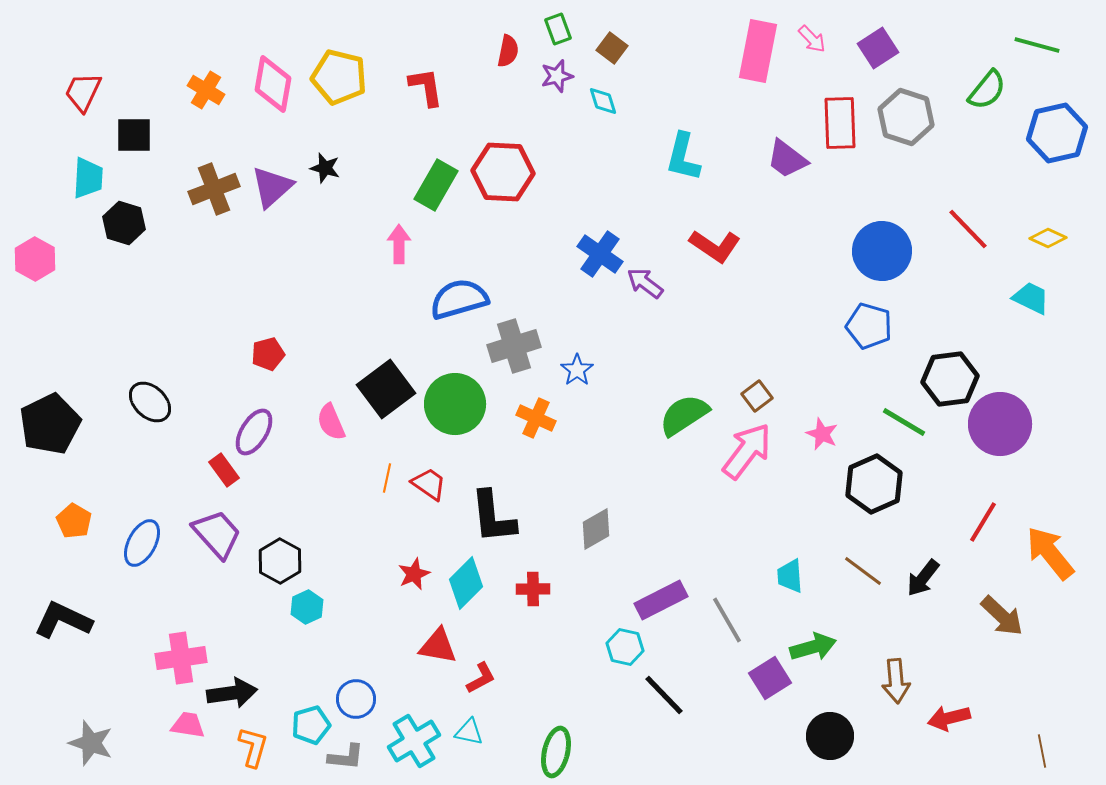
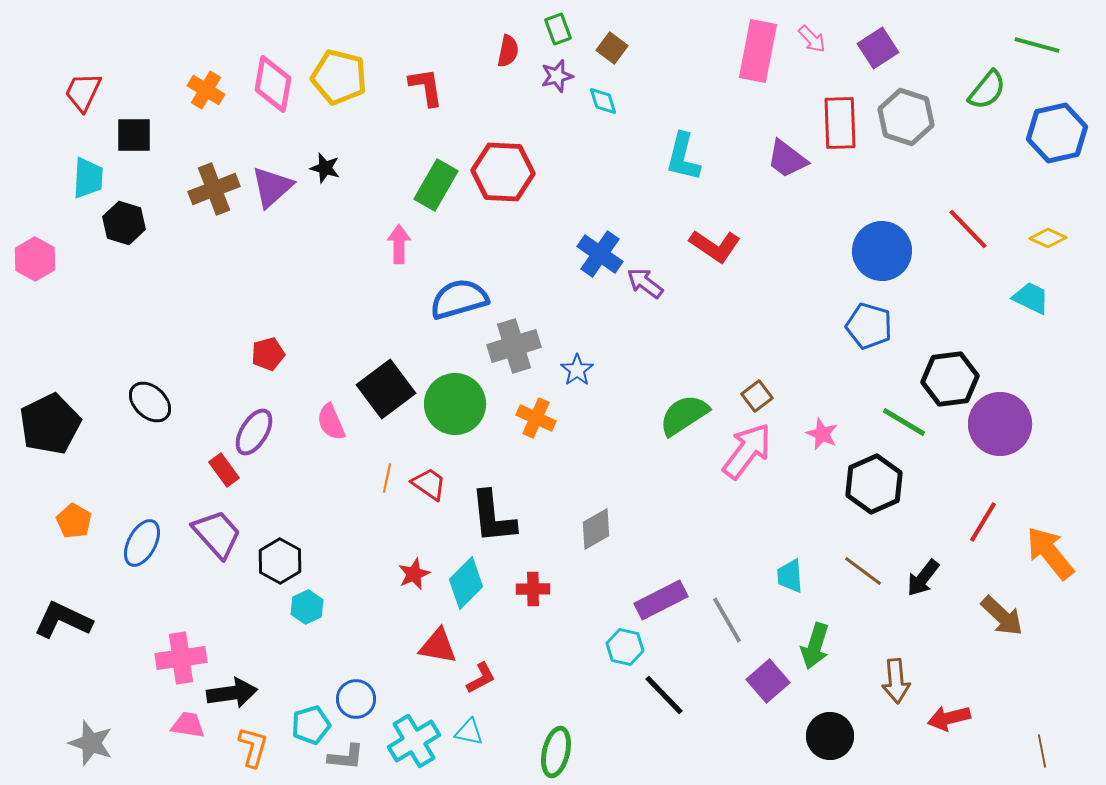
green arrow at (813, 647): moved 2 px right, 1 px up; rotated 123 degrees clockwise
purple square at (770, 678): moved 2 px left, 3 px down; rotated 9 degrees counterclockwise
